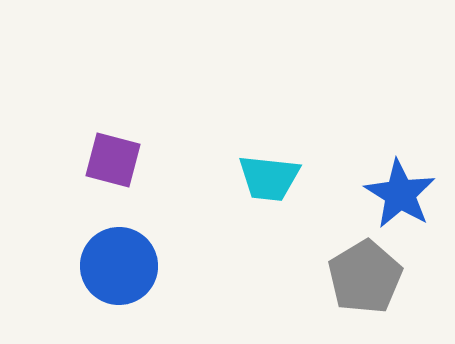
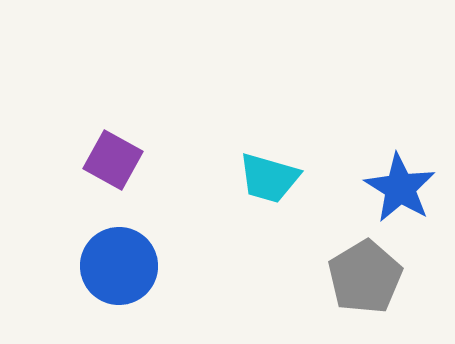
purple square: rotated 14 degrees clockwise
cyan trapezoid: rotated 10 degrees clockwise
blue star: moved 6 px up
